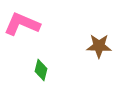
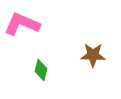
brown star: moved 6 px left, 9 px down
